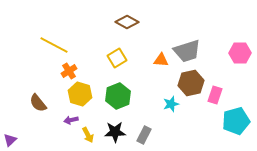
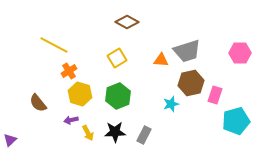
yellow arrow: moved 2 px up
